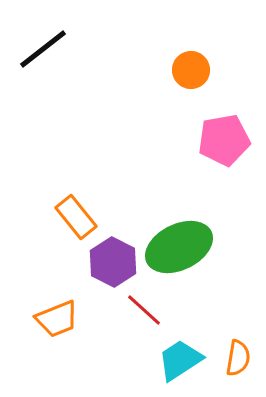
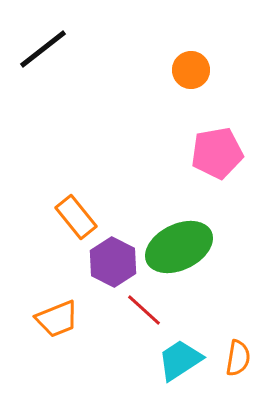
pink pentagon: moved 7 px left, 13 px down
